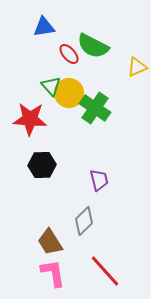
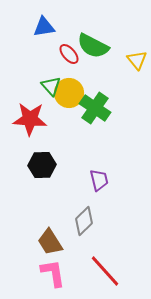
yellow triangle: moved 7 px up; rotated 45 degrees counterclockwise
